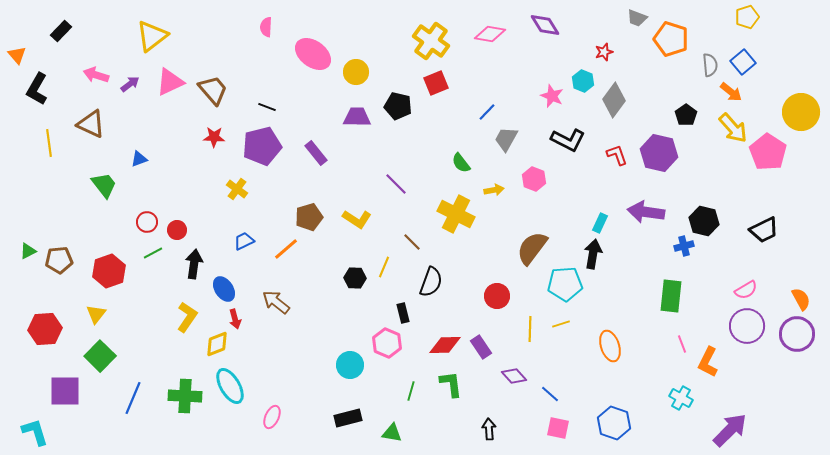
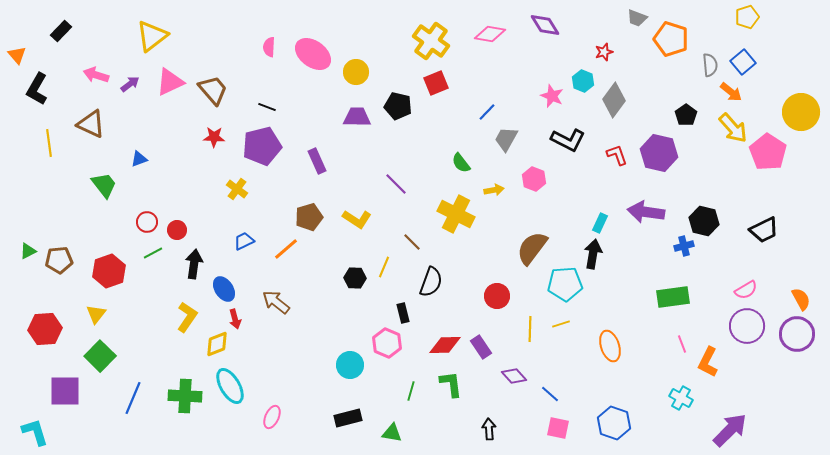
pink semicircle at (266, 27): moved 3 px right, 20 px down
purple rectangle at (316, 153): moved 1 px right, 8 px down; rotated 15 degrees clockwise
green rectangle at (671, 296): moved 2 px right, 1 px down; rotated 76 degrees clockwise
